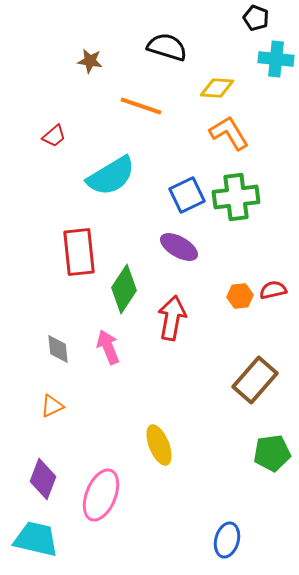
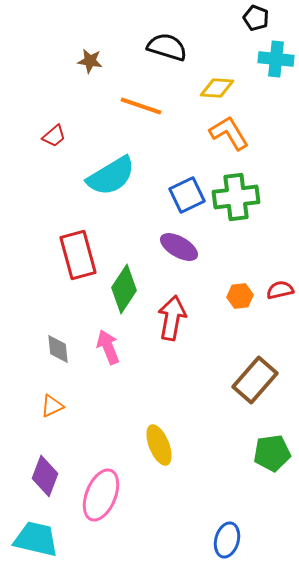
red rectangle: moved 1 px left, 3 px down; rotated 9 degrees counterclockwise
red semicircle: moved 7 px right
purple diamond: moved 2 px right, 3 px up
